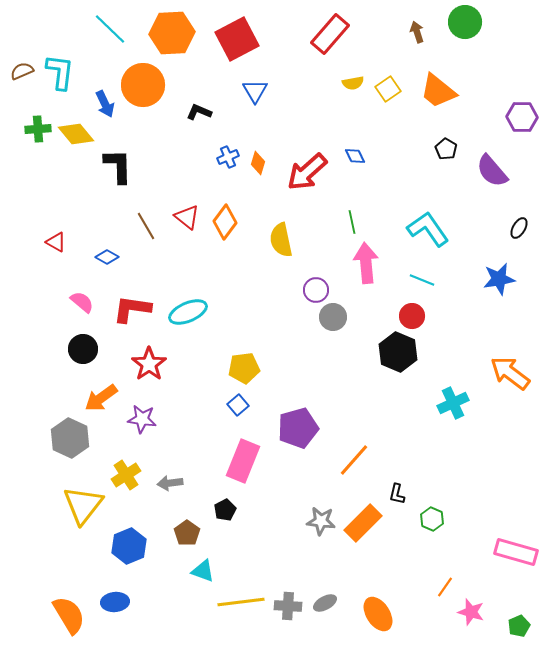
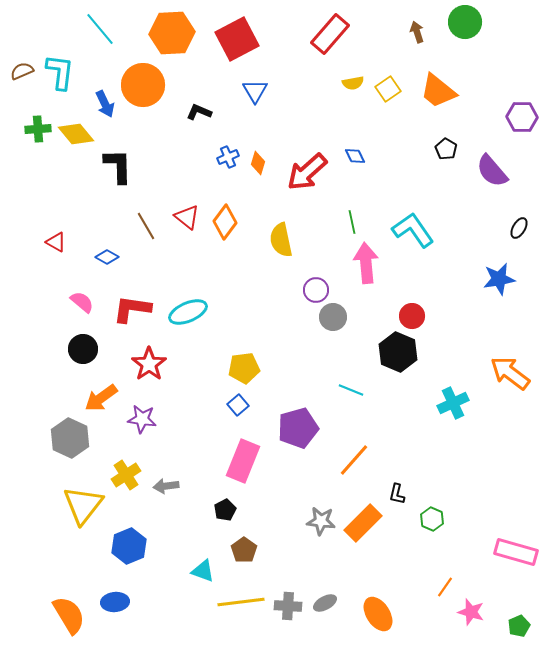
cyan line at (110, 29): moved 10 px left; rotated 6 degrees clockwise
cyan L-shape at (428, 229): moved 15 px left, 1 px down
cyan line at (422, 280): moved 71 px left, 110 px down
gray arrow at (170, 483): moved 4 px left, 3 px down
brown pentagon at (187, 533): moved 57 px right, 17 px down
